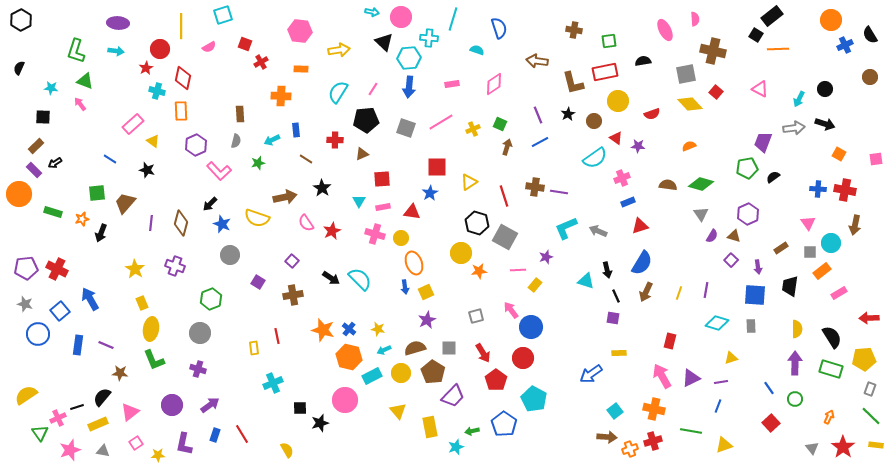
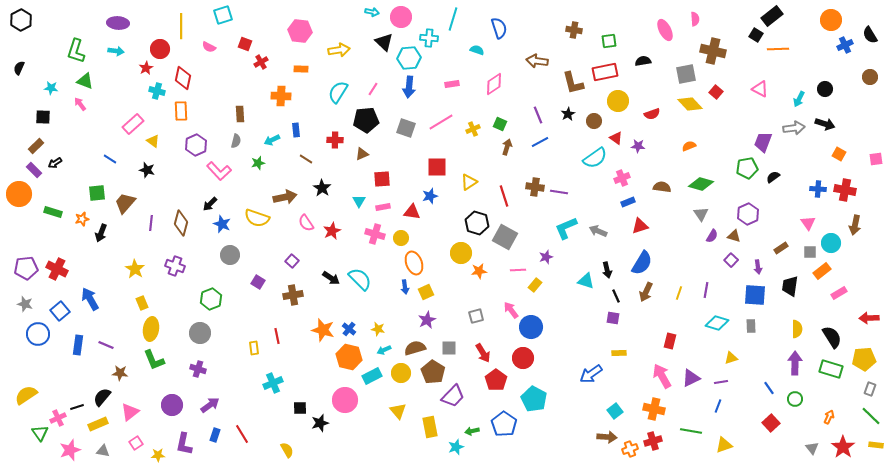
pink semicircle at (209, 47): rotated 56 degrees clockwise
brown semicircle at (668, 185): moved 6 px left, 2 px down
blue star at (430, 193): moved 3 px down; rotated 14 degrees clockwise
